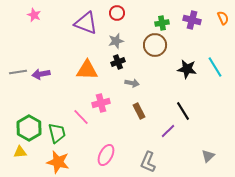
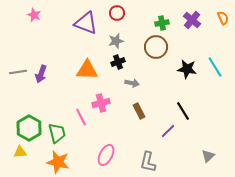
purple cross: rotated 24 degrees clockwise
brown circle: moved 1 px right, 2 px down
purple arrow: rotated 60 degrees counterclockwise
pink line: rotated 18 degrees clockwise
gray L-shape: rotated 10 degrees counterclockwise
